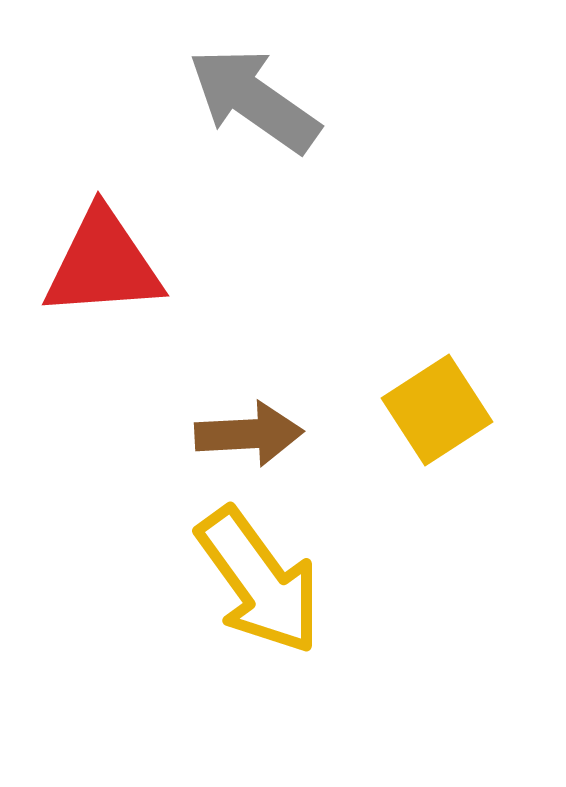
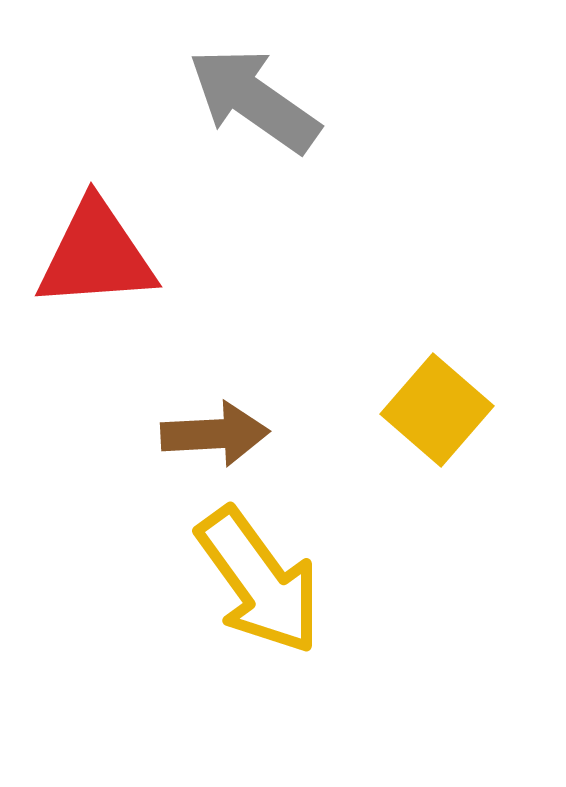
red triangle: moved 7 px left, 9 px up
yellow square: rotated 16 degrees counterclockwise
brown arrow: moved 34 px left
